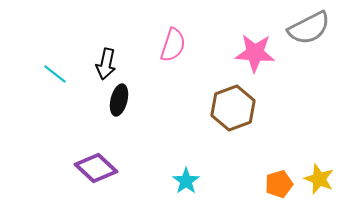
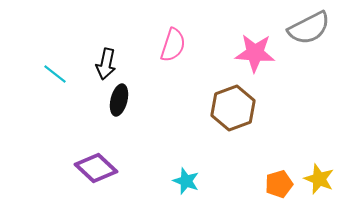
cyan star: rotated 16 degrees counterclockwise
